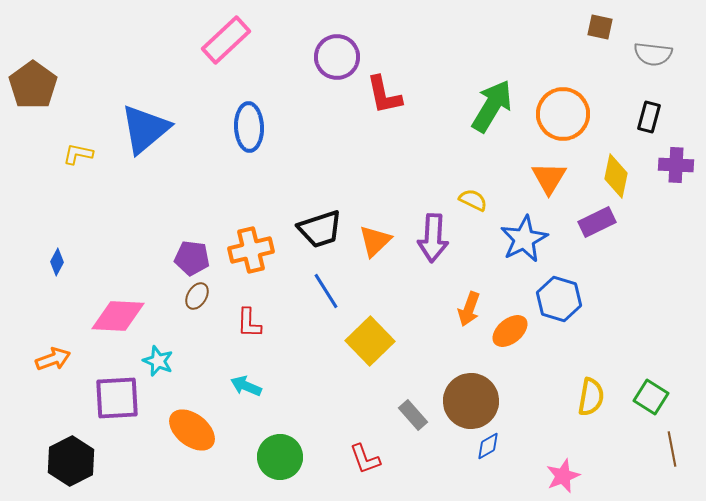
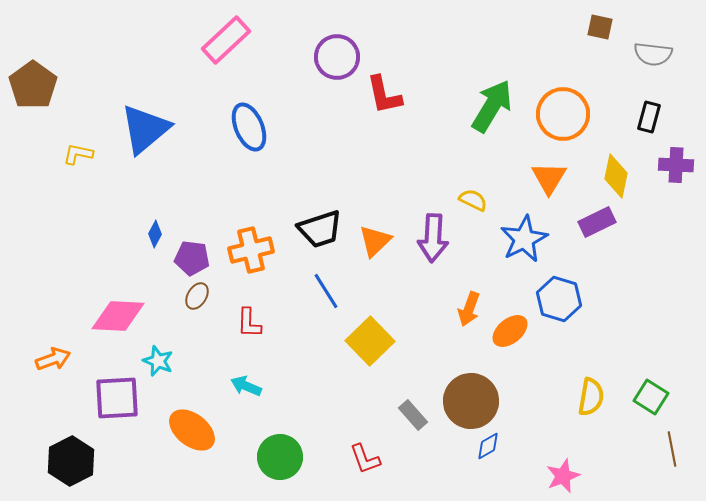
blue ellipse at (249, 127): rotated 21 degrees counterclockwise
blue diamond at (57, 262): moved 98 px right, 28 px up
